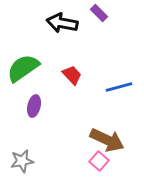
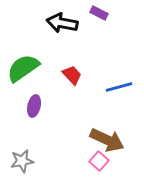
purple rectangle: rotated 18 degrees counterclockwise
